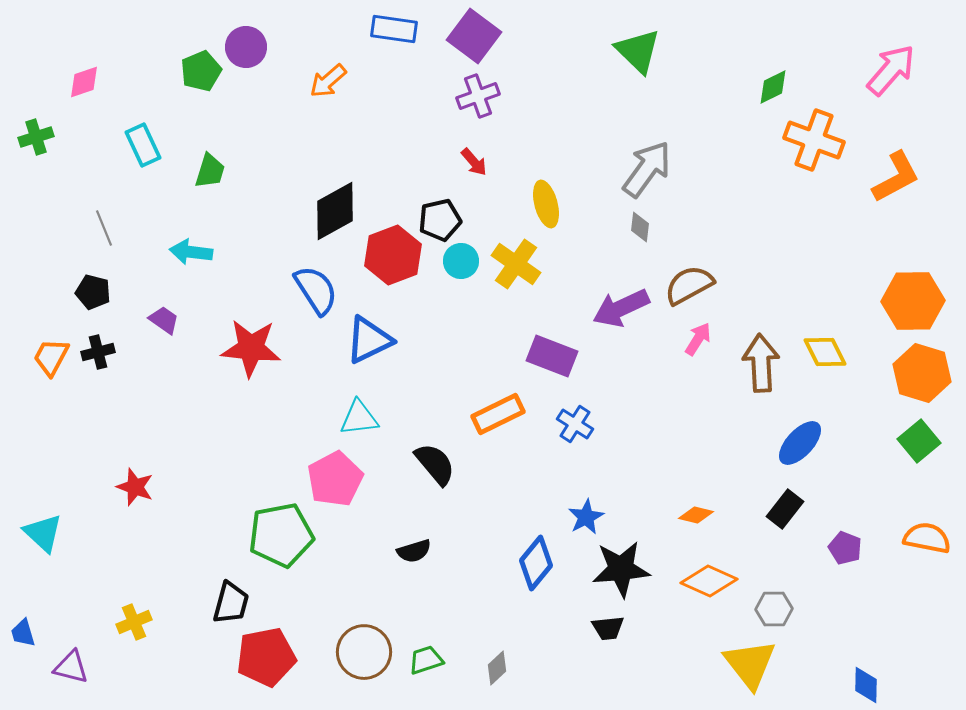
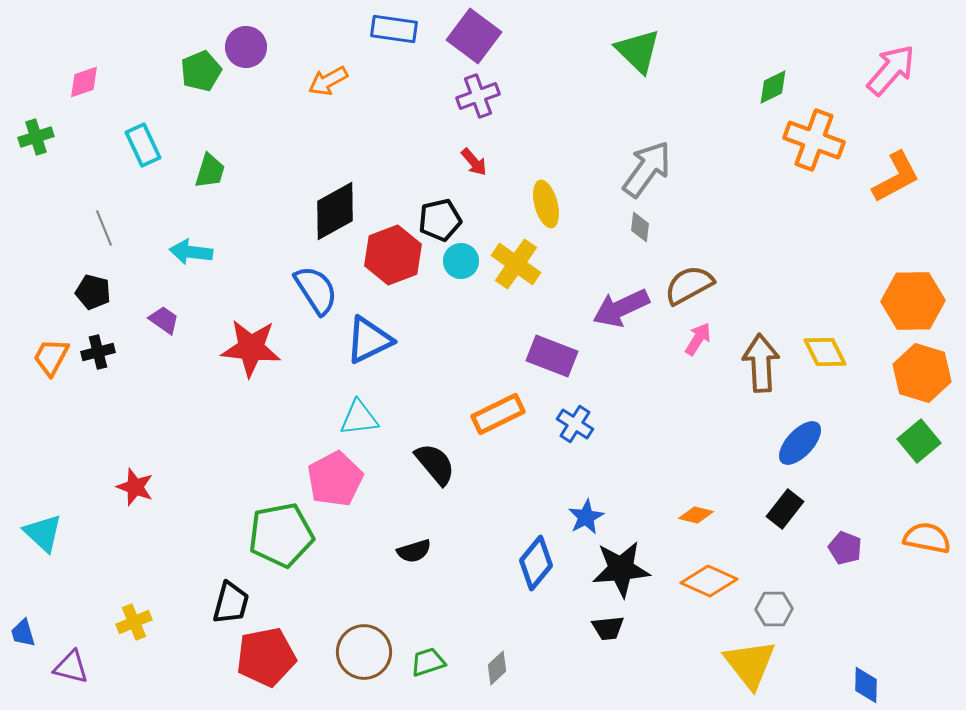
orange arrow at (328, 81): rotated 12 degrees clockwise
green trapezoid at (426, 660): moved 2 px right, 2 px down
